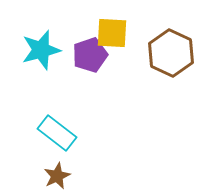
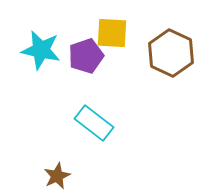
cyan star: rotated 27 degrees clockwise
purple pentagon: moved 4 px left, 1 px down
cyan rectangle: moved 37 px right, 10 px up
